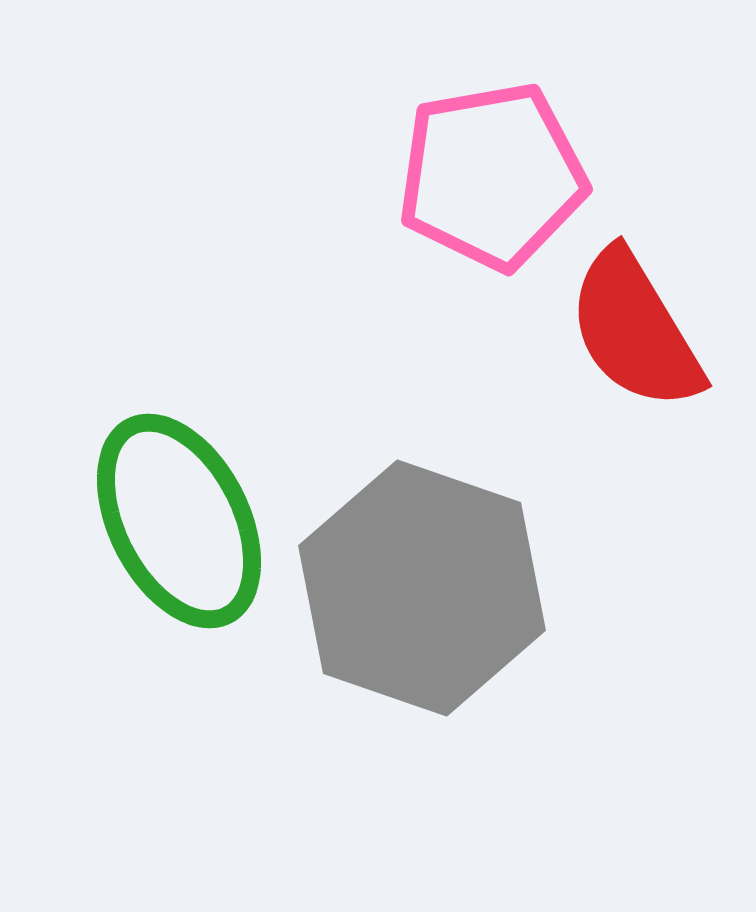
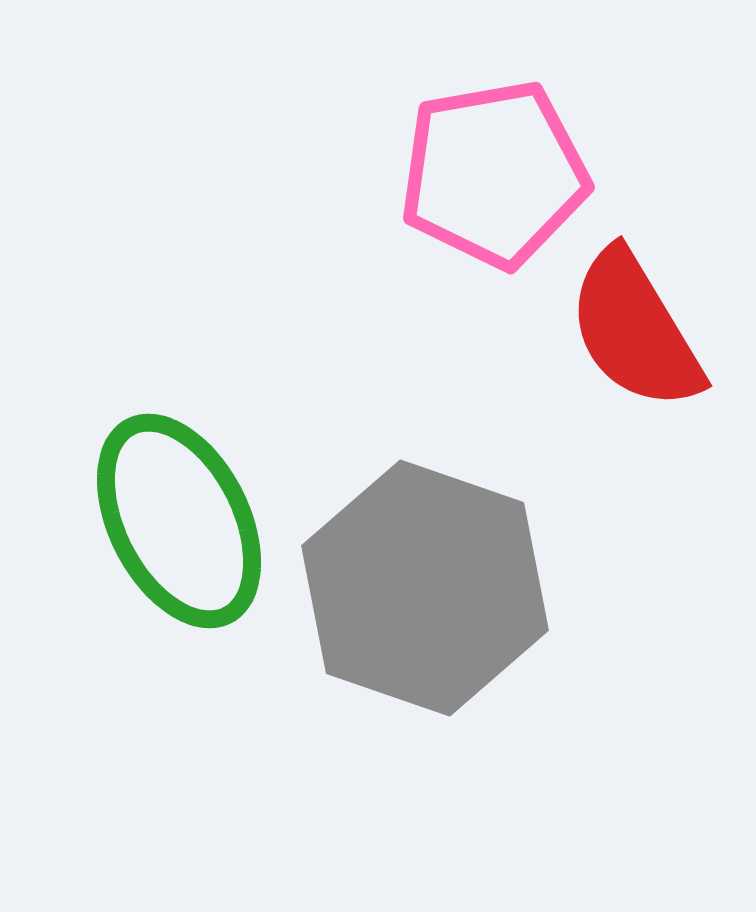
pink pentagon: moved 2 px right, 2 px up
gray hexagon: moved 3 px right
